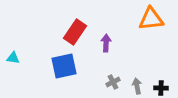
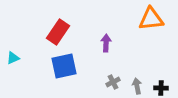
red rectangle: moved 17 px left
cyan triangle: rotated 32 degrees counterclockwise
